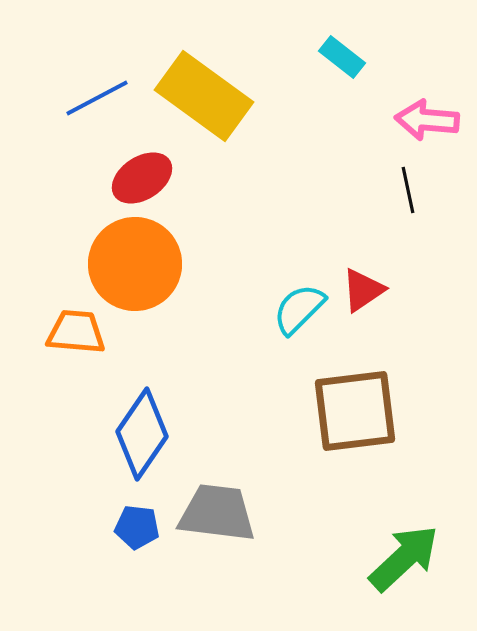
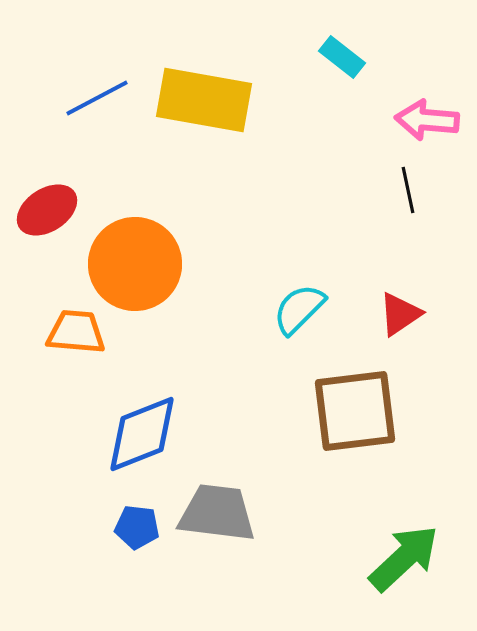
yellow rectangle: moved 4 px down; rotated 26 degrees counterclockwise
red ellipse: moved 95 px left, 32 px down
red triangle: moved 37 px right, 24 px down
blue diamond: rotated 34 degrees clockwise
